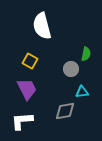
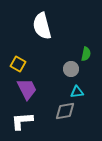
yellow square: moved 12 px left, 3 px down
cyan triangle: moved 5 px left
